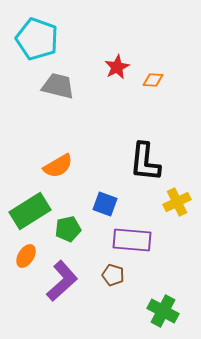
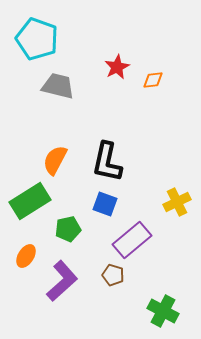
orange diamond: rotated 10 degrees counterclockwise
black L-shape: moved 38 px left; rotated 6 degrees clockwise
orange semicircle: moved 3 px left, 6 px up; rotated 148 degrees clockwise
green rectangle: moved 10 px up
purple rectangle: rotated 45 degrees counterclockwise
